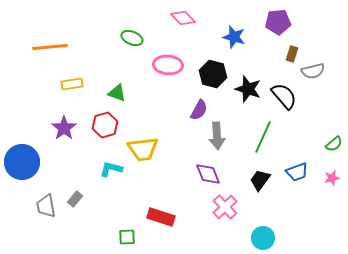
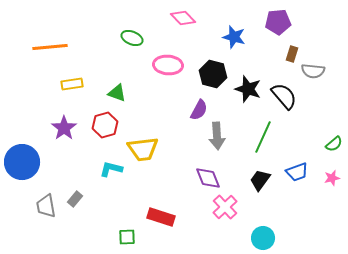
gray semicircle: rotated 20 degrees clockwise
purple diamond: moved 4 px down
